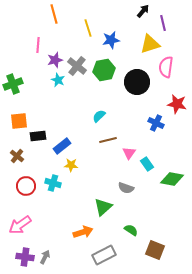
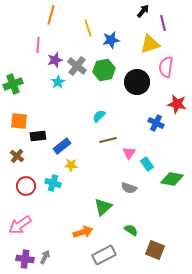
orange line: moved 3 px left, 1 px down; rotated 30 degrees clockwise
cyan star: moved 2 px down; rotated 16 degrees clockwise
orange square: rotated 12 degrees clockwise
gray semicircle: moved 3 px right
purple cross: moved 2 px down
